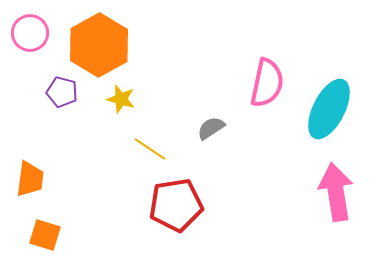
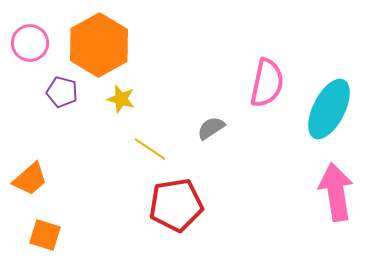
pink circle: moved 10 px down
orange trapezoid: rotated 42 degrees clockwise
